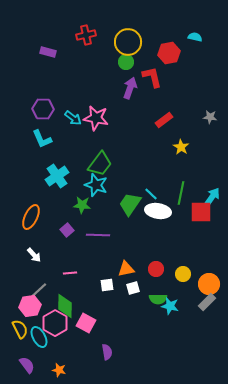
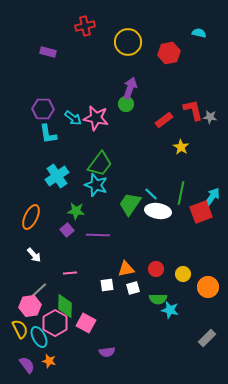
red cross at (86, 35): moved 1 px left, 9 px up
cyan semicircle at (195, 37): moved 4 px right, 4 px up
green circle at (126, 62): moved 42 px down
red L-shape at (152, 77): moved 41 px right, 33 px down
cyan L-shape at (42, 139): moved 6 px right, 5 px up; rotated 15 degrees clockwise
green star at (82, 205): moved 6 px left, 6 px down
red square at (201, 212): rotated 20 degrees counterclockwise
orange circle at (209, 284): moved 1 px left, 3 px down
gray rectangle at (207, 302): moved 36 px down
cyan star at (170, 306): moved 4 px down
purple semicircle at (107, 352): rotated 91 degrees clockwise
orange star at (59, 370): moved 10 px left, 9 px up
